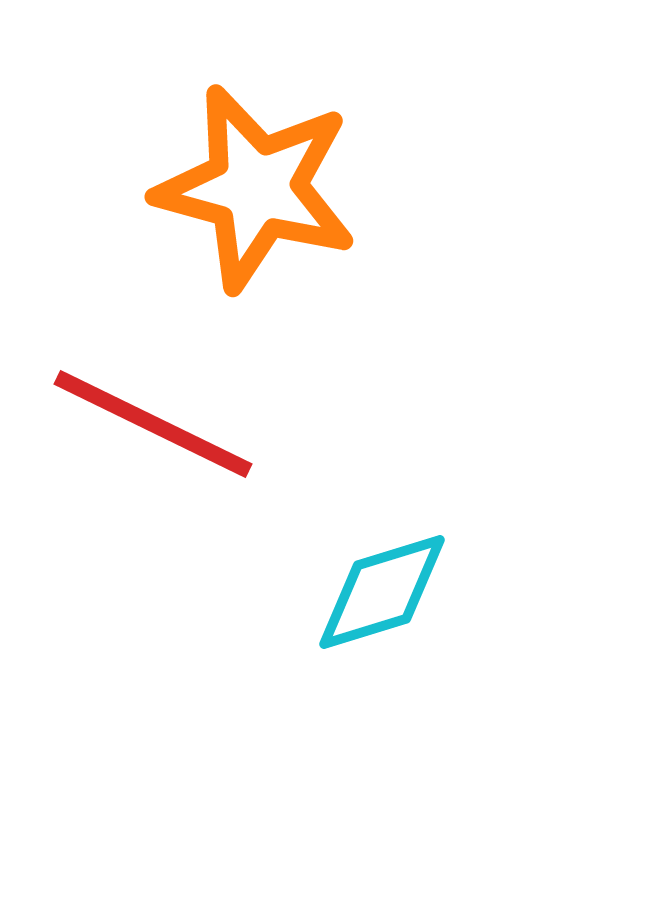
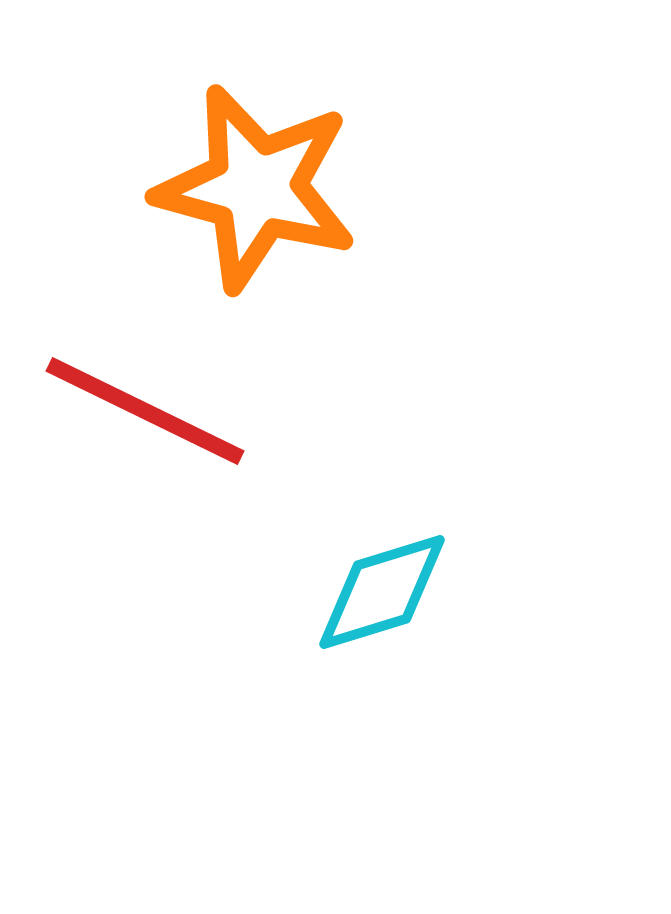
red line: moved 8 px left, 13 px up
